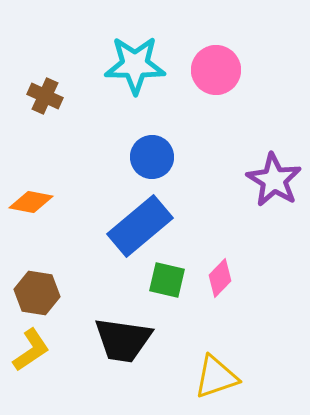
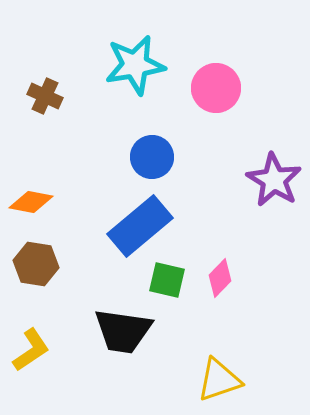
cyan star: rotated 10 degrees counterclockwise
pink circle: moved 18 px down
brown hexagon: moved 1 px left, 29 px up
black trapezoid: moved 9 px up
yellow triangle: moved 3 px right, 3 px down
